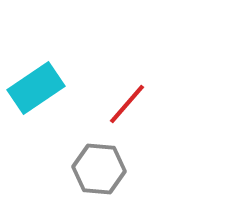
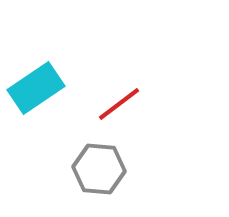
red line: moved 8 px left; rotated 12 degrees clockwise
